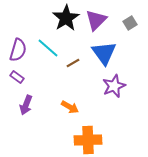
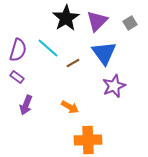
purple triangle: moved 1 px right, 1 px down
